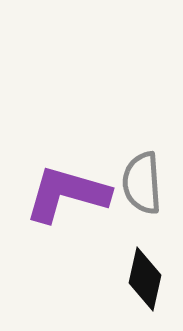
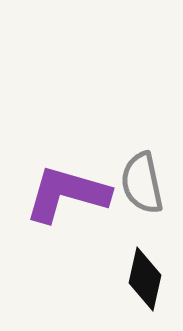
gray semicircle: rotated 8 degrees counterclockwise
